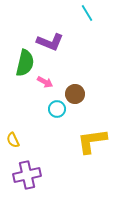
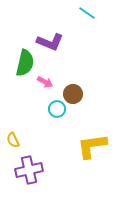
cyan line: rotated 24 degrees counterclockwise
brown circle: moved 2 px left
yellow L-shape: moved 5 px down
purple cross: moved 2 px right, 5 px up
